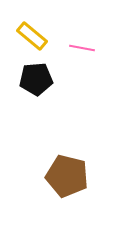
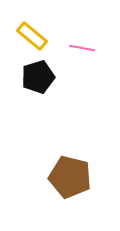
black pentagon: moved 2 px right, 2 px up; rotated 12 degrees counterclockwise
brown pentagon: moved 3 px right, 1 px down
